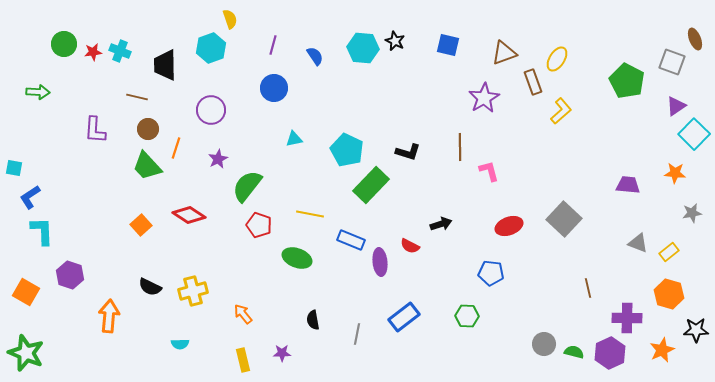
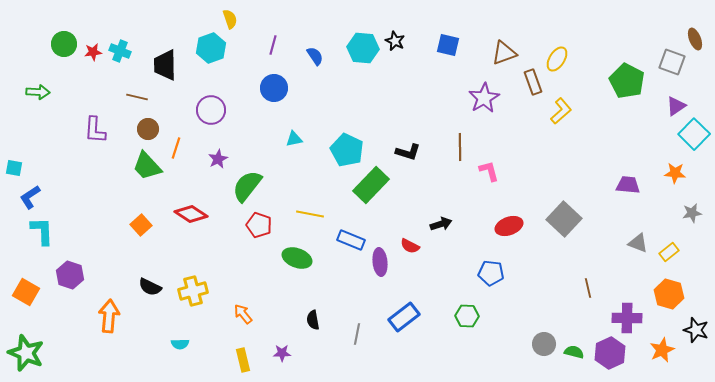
red diamond at (189, 215): moved 2 px right, 1 px up
black star at (696, 330): rotated 20 degrees clockwise
